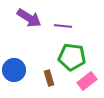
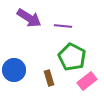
green pentagon: rotated 20 degrees clockwise
